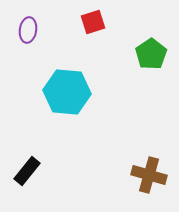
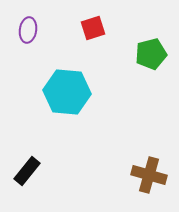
red square: moved 6 px down
green pentagon: rotated 20 degrees clockwise
